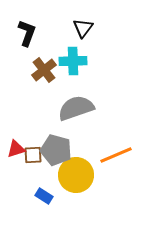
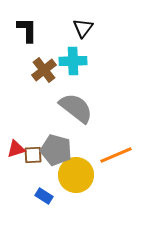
black L-shape: moved 3 px up; rotated 20 degrees counterclockwise
gray semicircle: rotated 57 degrees clockwise
